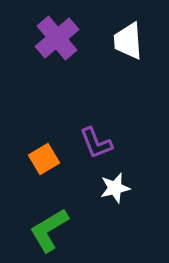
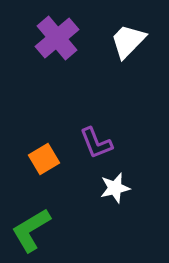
white trapezoid: rotated 48 degrees clockwise
green L-shape: moved 18 px left
